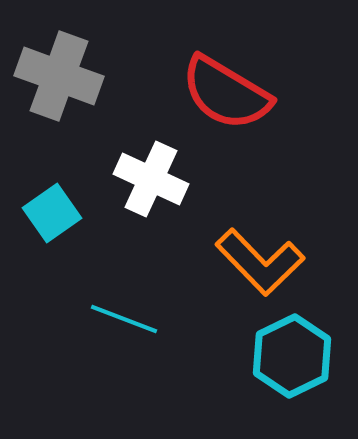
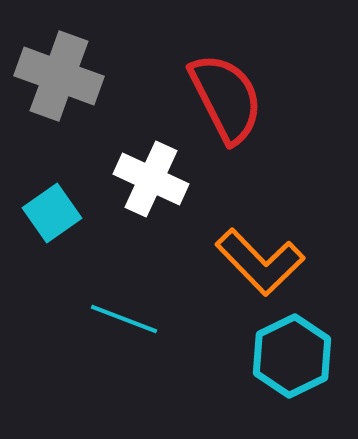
red semicircle: moved 5 px down; rotated 148 degrees counterclockwise
